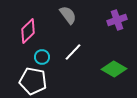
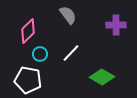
purple cross: moved 1 px left, 5 px down; rotated 18 degrees clockwise
white line: moved 2 px left, 1 px down
cyan circle: moved 2 px left, 3 px up
green diamond: moved 12 px left, 8 px down
white pentagon: moved 5 px left, 1 px up
